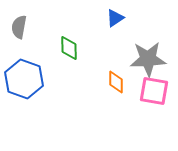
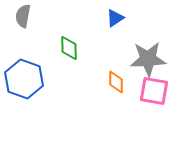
gray semicircle: moved 4 px right, 11 px up
